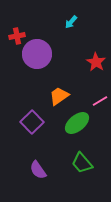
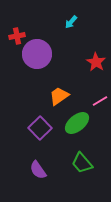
purple square: moved 8 px right, 6 px down
